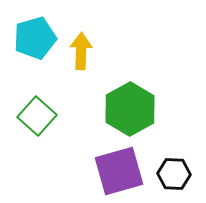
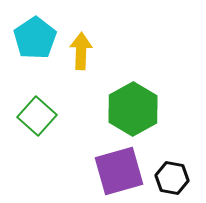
cyan pentagon: rotated 18 degrees counterclockwise
green hexagon: moved 3 px right
black hexagon: moved 2 px left, 4 px down; rotated 8 degrees clockwise
